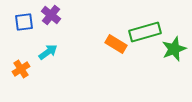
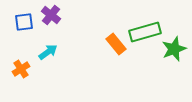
orange rectangle: rotated 20 degrees clockwise
